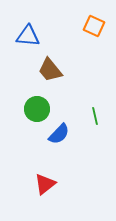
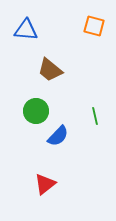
orange square: rotated 10 degrees counterclockwise
blue triangle: moved 2 px left, 6 px up
brown trapezoid: rotated 12 degrees counterclockwise
green circle: moved 1 px left, 2 px down
blue semicircle: moved 1 px left, 2 px down
